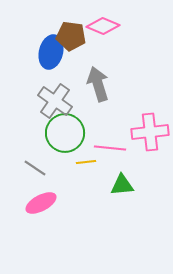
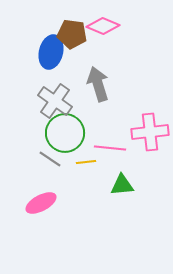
brown pentagon: moved 1 px right, 2 px up
gray line: moved 15 px right, 9 px up
